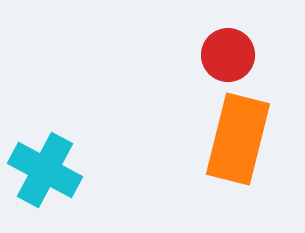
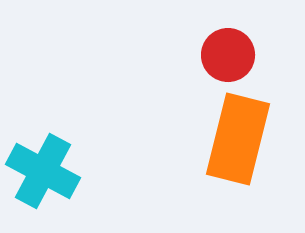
cyan cross: moved 2 px left, 1 px down
